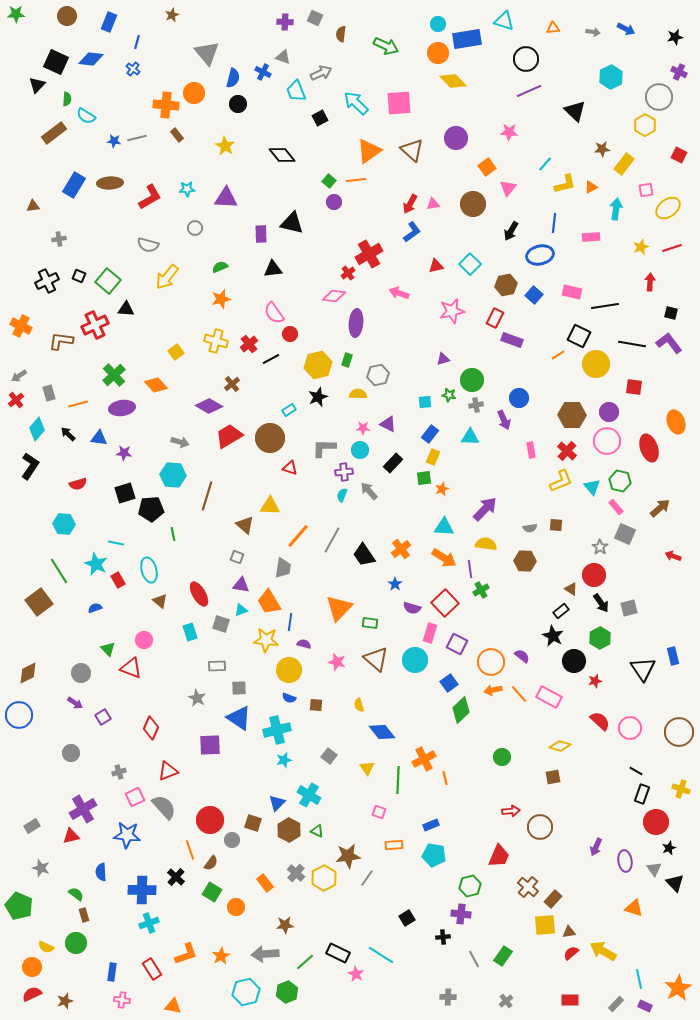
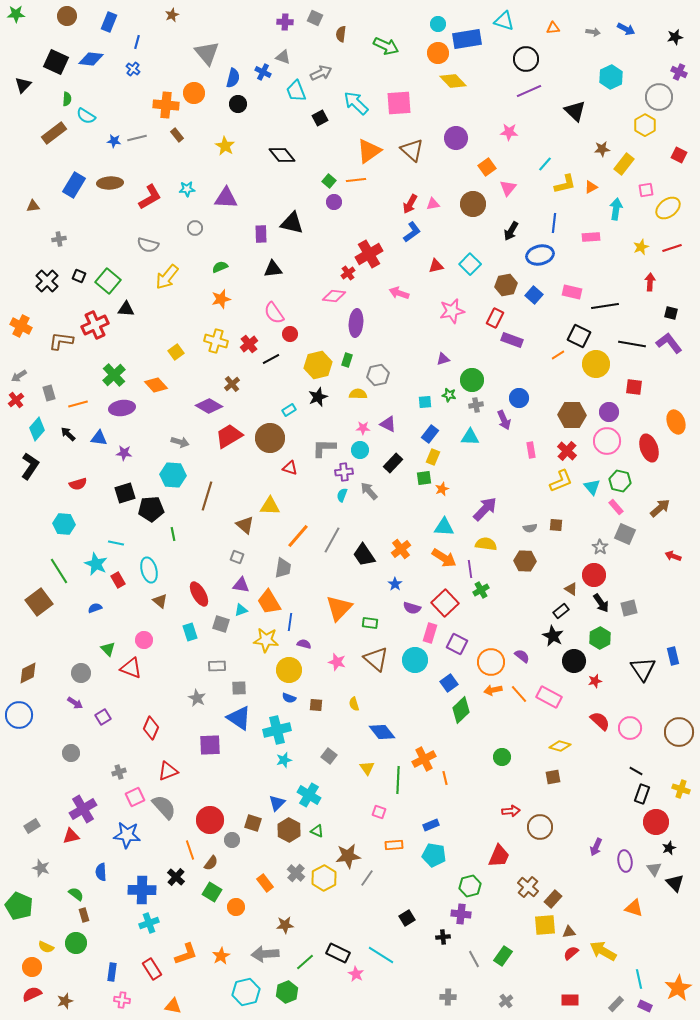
black triangle at (37, 85): moved 14 px left
black cross at (47, 281): rotated 20 degrees counterclockwise
yellow semicircle at (359, 705): moved 5 px left, 1 px up
